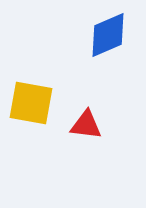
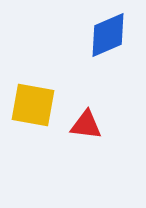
yellow square: moved 2 px right, 2 px down
